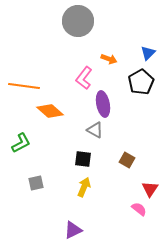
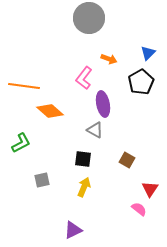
gray circle: moved 11 px right, 3 px up
gray square: moved 6 px right, 3 px up
